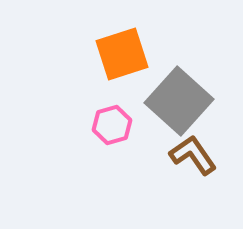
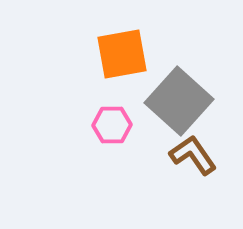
orange square: rotated 8 degrees clockwise
pink hexagon: rotated 15 degrees clockwise
